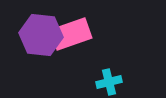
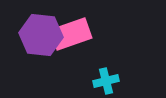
cyan cross: moved 3 px left, 1 px up
